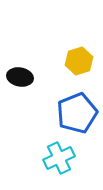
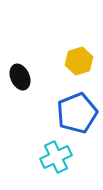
black ellipse: rotated 55 degrees clockwise
cyan cross: moved 3 px left, 1 px up
